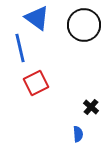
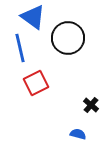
blue triangle: moved 4 px left, 1 px up
black circle: moved 16 px left, 13 px down
black cross: moved 2 px up
blue semicircle: rotated 70 degrees counterclockwise
